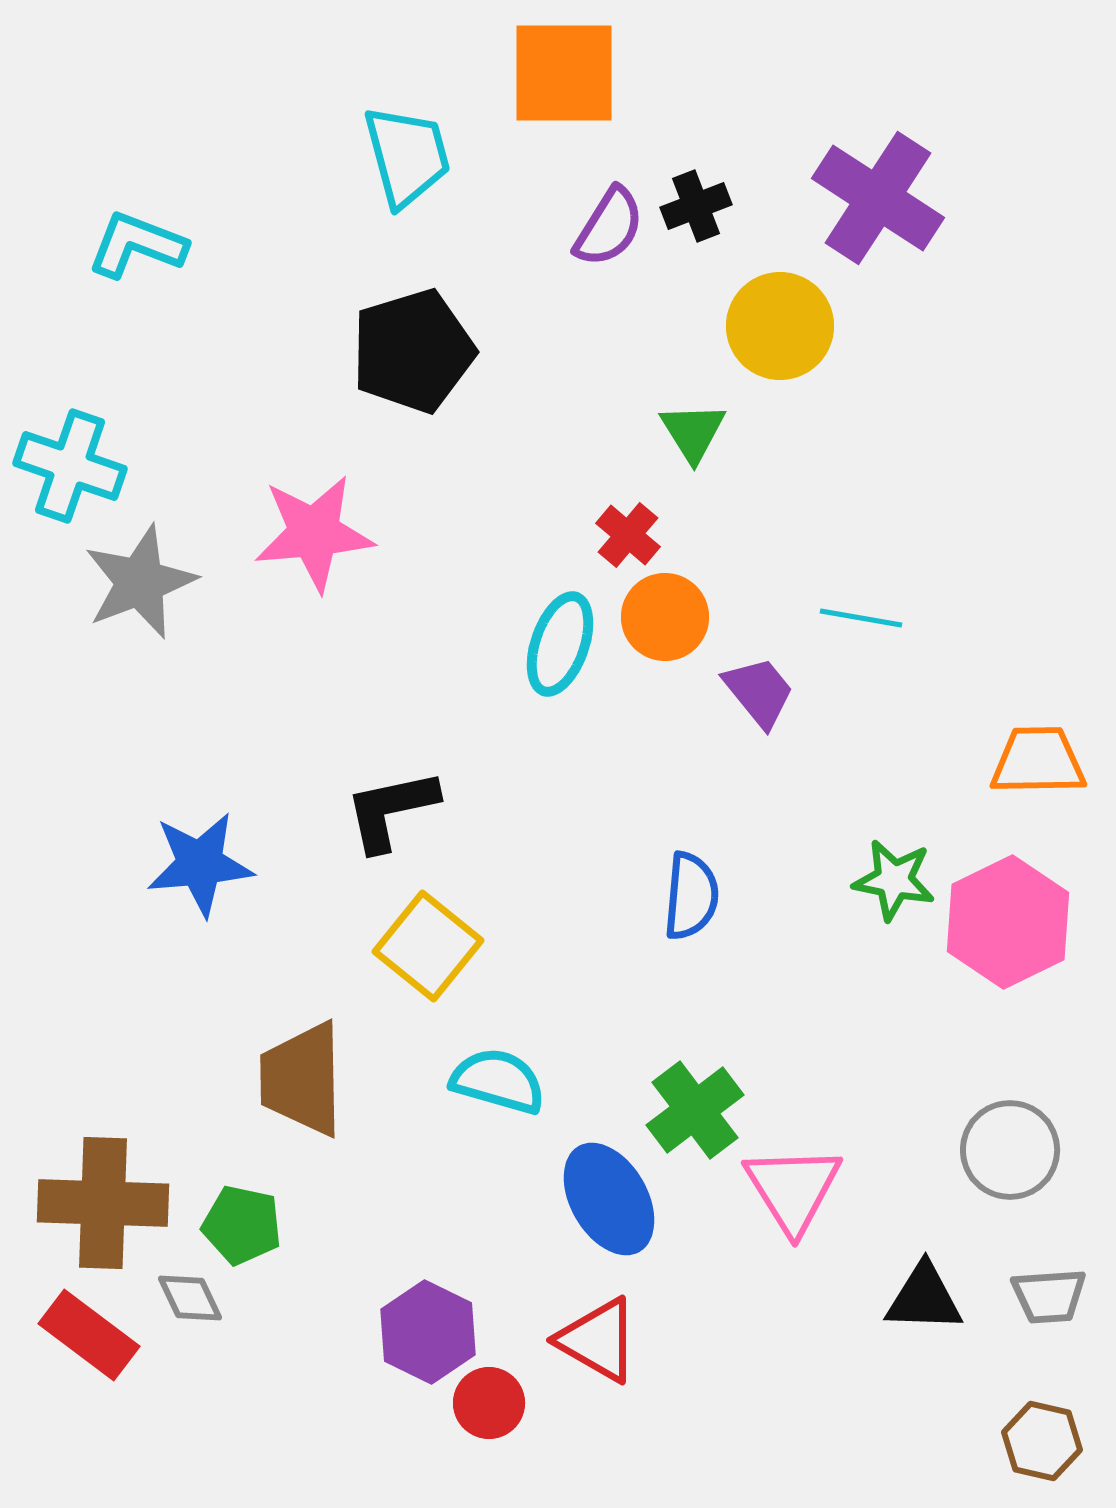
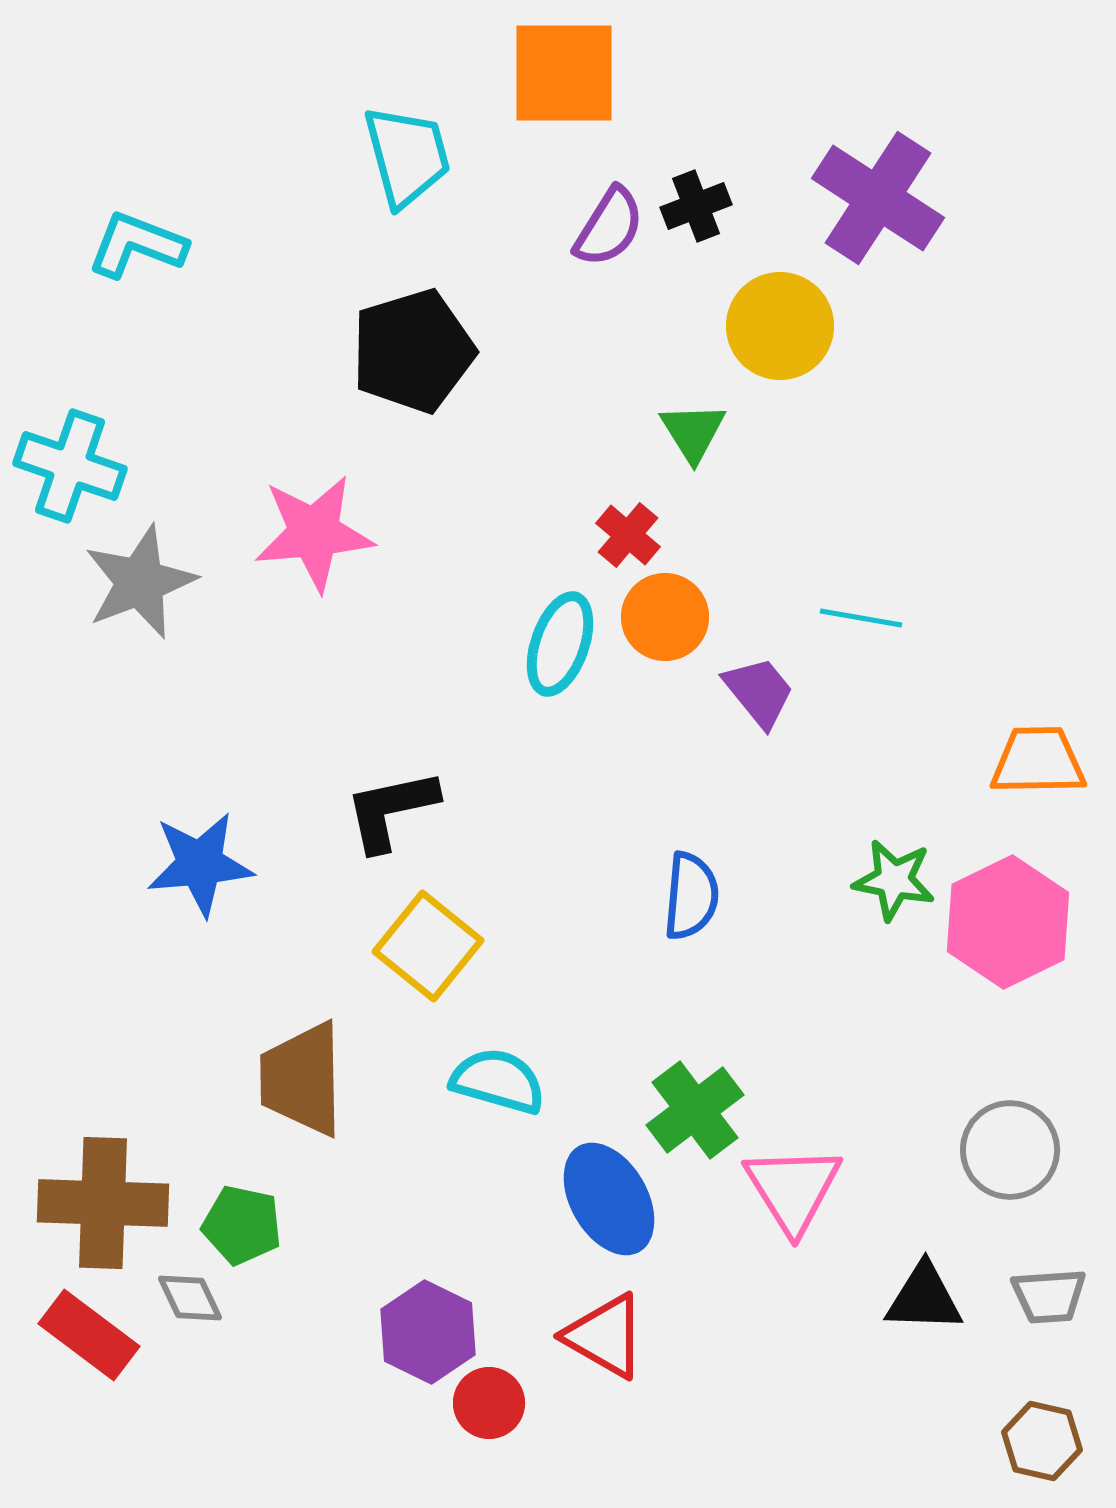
red triangle: moved 7 px right, 4 px up
